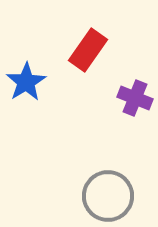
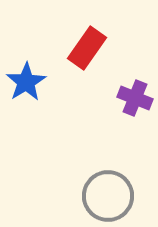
red rectangle: moved 1 px left, 2 px up
